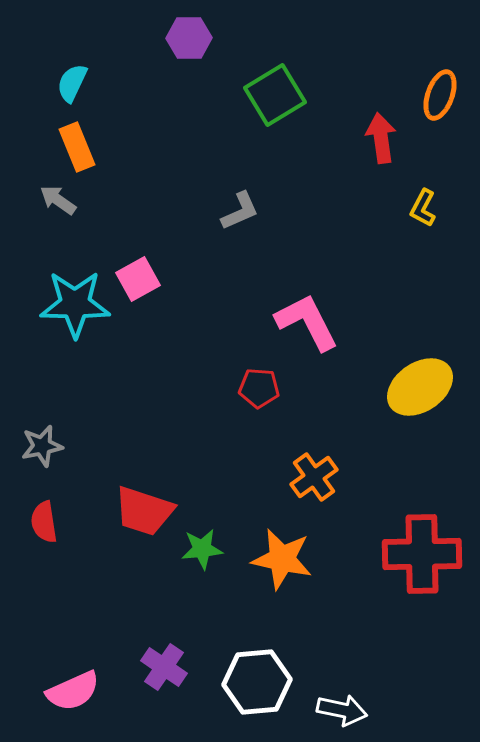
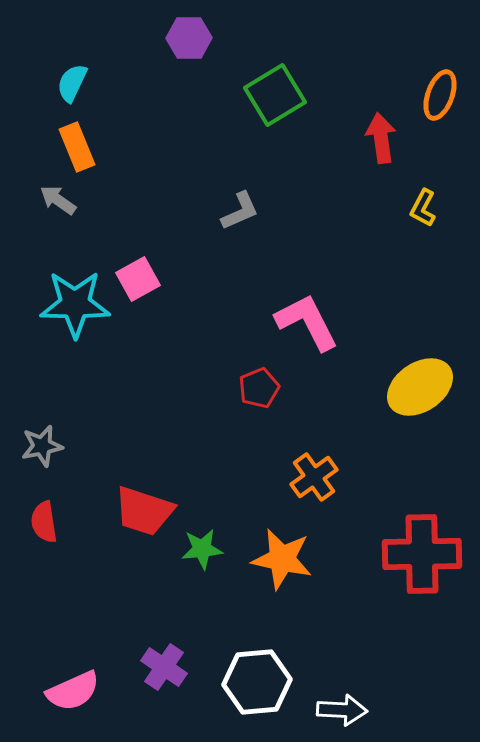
red pentagon: rotated 27 degrees counterclockwise
white arrow: rotated 9 degrees counterclockwise
